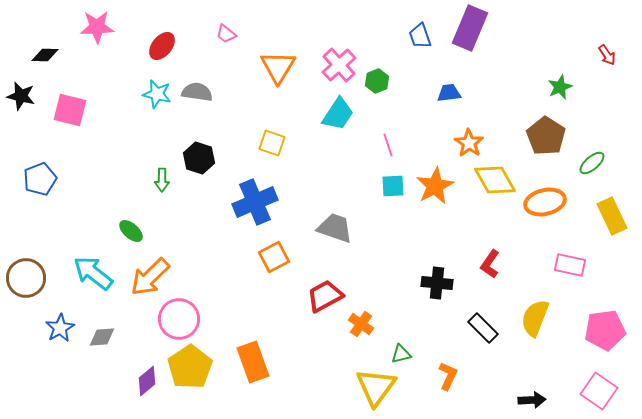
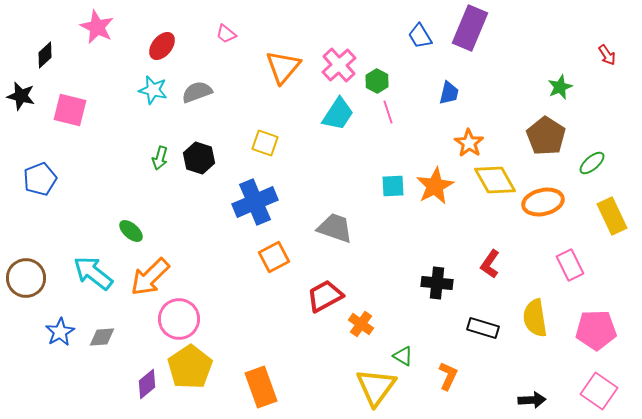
pink star at (97, 27): rotated 28 degrees clockwise
blue trapezoid at (420, 36): rotated 12 degrees counterclockwise
black diamond at (45, 55): rotated 44 degrees counterclockwise
orange triangle at (278, 67): moved 5 px right; rotated 9 degrees clockwise
green hexagon at (377, 81): rotated 10 degrees counterclockwise
gray semicircle at (197, 92): rotated 28 degrees counterclockwise
blue trapezoid at (449, 93): rotated 110 degrees clockwise
cyan star at (157, 94): moved 4 px left, 4 px up
yellow square at (272, 143): moved 7 px left
pink line at (388, 145): moved 33 px up
green arrow at (162, 180): moved 2 px left, 22 px up; rotated 15 degrees clockwise
orange ellipse at (545, 202): moved 2 px left
pink rectangle at (570, 265): rotated 52 degrees clockwise
yellow semicircle at (535, 318): rotated 30 degrees counterclockwise
blue star at (60, 328): moved 4 px down
black rectangle at (483, 328): rotated 28 degrees counterclockwise
pink pentagon at (605, 330): moved 9 px left; rotated 6 degrees clockwise
green triangle at (401, 354): moved 2 px right, 2 px down; rotated 45 degrees clockwise
orange rectangle at (253, 362): moved 8 px right, 25 px down
purple diamond at (147, 381): moved 3 px down
